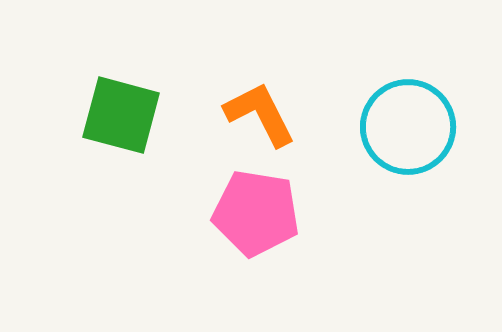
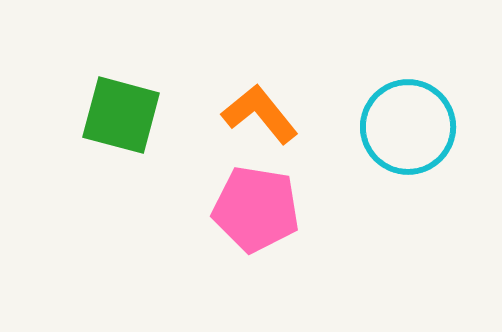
orange L-shape: rotated 12 degrees counterclockwise
pink pentagon: moved 4 px up
